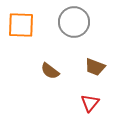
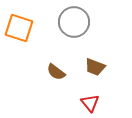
orange square: moved 2 px left, 3 px down; rotated 16 degrees clockwise
brown semicircle: moved 6 px right, 1 px down
red triangle: rotated 18 degrees counterclockwise
